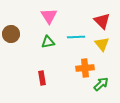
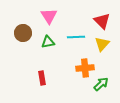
brown circle: moved 12 px right, 1 px up
yellow triangle: rotated 21 degrees clockwise
